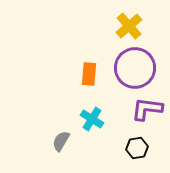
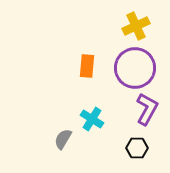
yellow cross: moved 7 px right; rotated 16 degrees clockwise
orange rectangle: moved 2 px left, 8 px up
purple L-shape: rotated 112 degrees clockwise
gray semicircle: moved 2 px right, 2 px up
black hexagon: rotated 10 degrees clockwise
